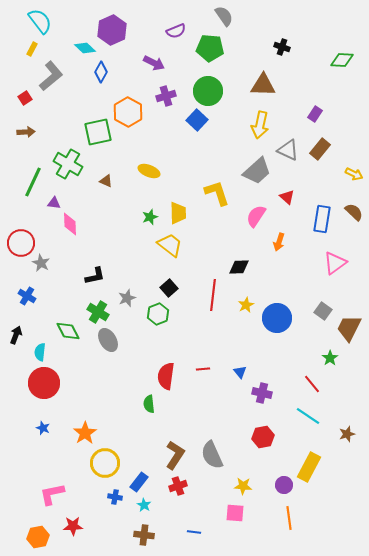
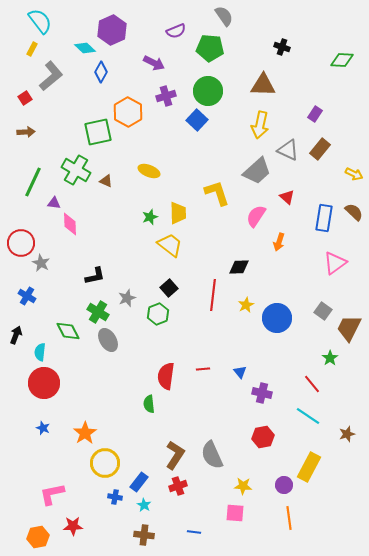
green cross at (68, 164): moved 8 px right, 6 px down
blue rectangle at (322, 219): moved 2 px right, 1 px up
